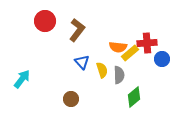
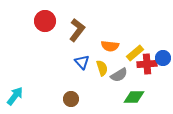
red cross: moved 21 px down
orange semicircle: moved 8 px left, 1 px up
yellow rectangle: moved 5 px right
blue circle: moved 1 px right, 1 px up
yellow semicircle: moved 2 px up
gray semicircle: rotated 60 degrees clockwise
cyan arrow: moved 7 px left, 17 px down
green diamond: rotated 40 degrees clockwise
